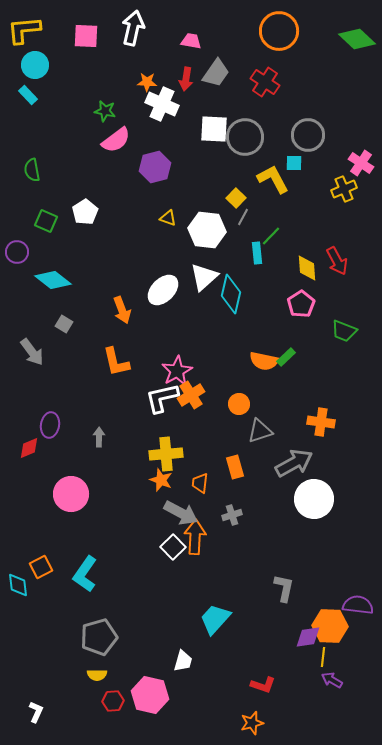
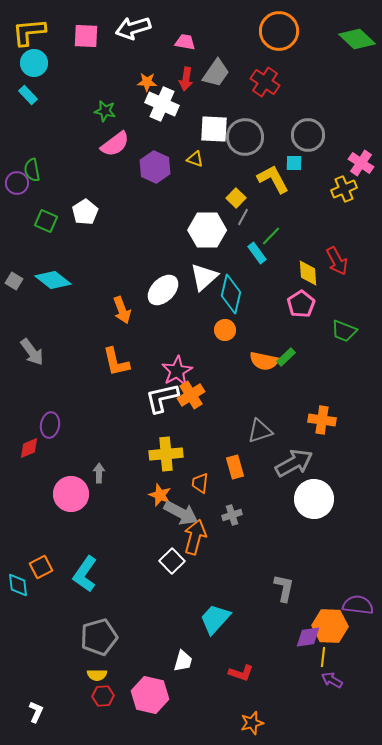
white arrow at (133, 28): rotated 120 degrees counterclockwise
yellow L-shape at (24, 30): moved 5 px right, 2 px down
pink trapezoid at (191, 41): moved 6 px left, 1 px down
cyan circle at (35, 65): moved 1 px left, 2 px up
pink semicircle at (116, 140): moved 1 px left, 4 px down
purple hexagon at (155, 167): rotated 20 degrees counterclockwise
yellow triangle at (168, 218): moved 27 px right, 59 px up
white hexagon at (207, 230): rotated 6 degrees counterclockwise
purple circle at (17, 252): moved 69 px up
cyan rectangle at (257, 253): rotated 30 degrees counterclockwise
yellow diamond at (307, 268): moved 1 px right, 5 px down
gray square at (64, 324): moved 50 px left, 43 px up
orange circle at (239, 404): moved 14 px left, 74 px up
orange cross at (321, 422): moved 1 px right, 2 px up
gray arrow at (99, 437): moved 36 px down
orange star at (161, 480): moved 1 px left, 15 px down
orange arrow at (195, 537): rotated 12 degrees clockwise
white square at (173, 547): moved 1 px left, 14 px down
red L-shape at (263, 685): moved 22 px left, 12 px up
red hexagon at (113, 701): moved 10 px left, 5 px up
